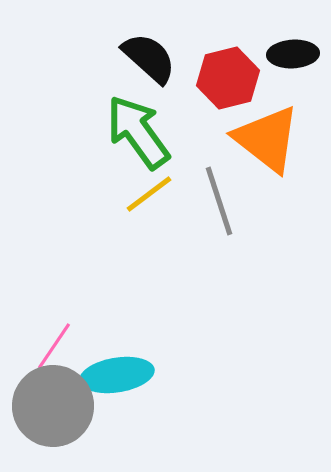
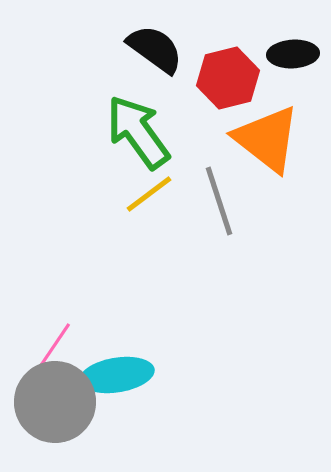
black semicircle: moved 6 px right, 9 px up; rotated 6 degrees counterclockwise
gray circle: moved 2 px right, 4 px up
